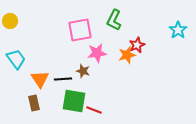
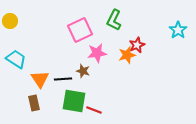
pink square: rotated 15 degrees counterclockwise
cyan trapezoid: rotated 20 degrees counterclockwise
